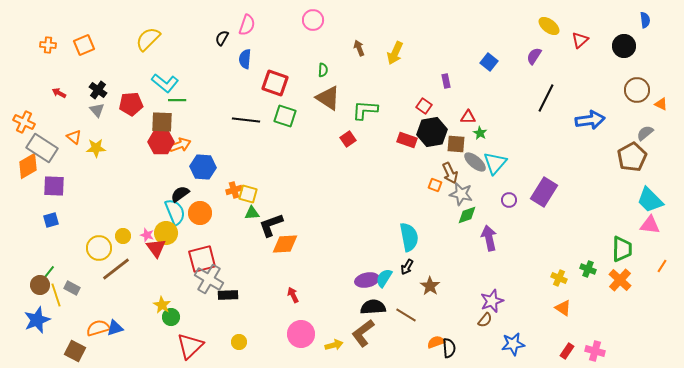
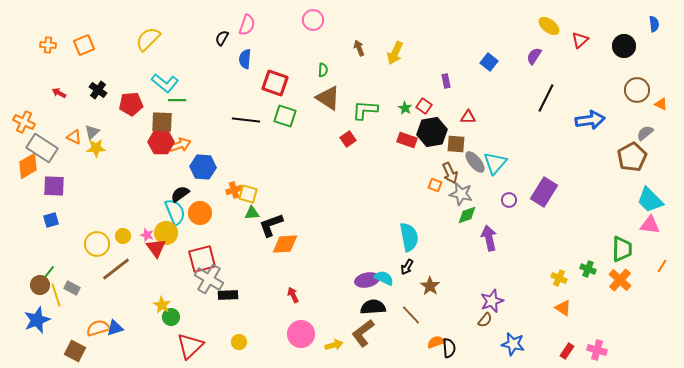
blue semicircle at (645, 20): moved 9 px right, 4 px down
gray triangle at (97, 110): moved 5 px left, 22 px down; rotated 28 degrees clockwise
green star at (480, 133): moved 75 px left, 25 px up
orange triangle at (74, 137): rotated 14 degrees counterclockwise
gray ellipse at (475, 162): rotated 10 degrees clockwise
yellow circle at (99, 248): moved 2 px left, 4 px up
cyan semicircle at (384, 278): rotated 84 degrees clockwise
brown line at (406, 315): moved 5 px right; rotated 15 degrees clockwise
blue star at (513, 344): rotated 20 degrees clockwise
pink cross at (595, 351): moved 2 px right, 1 px up
